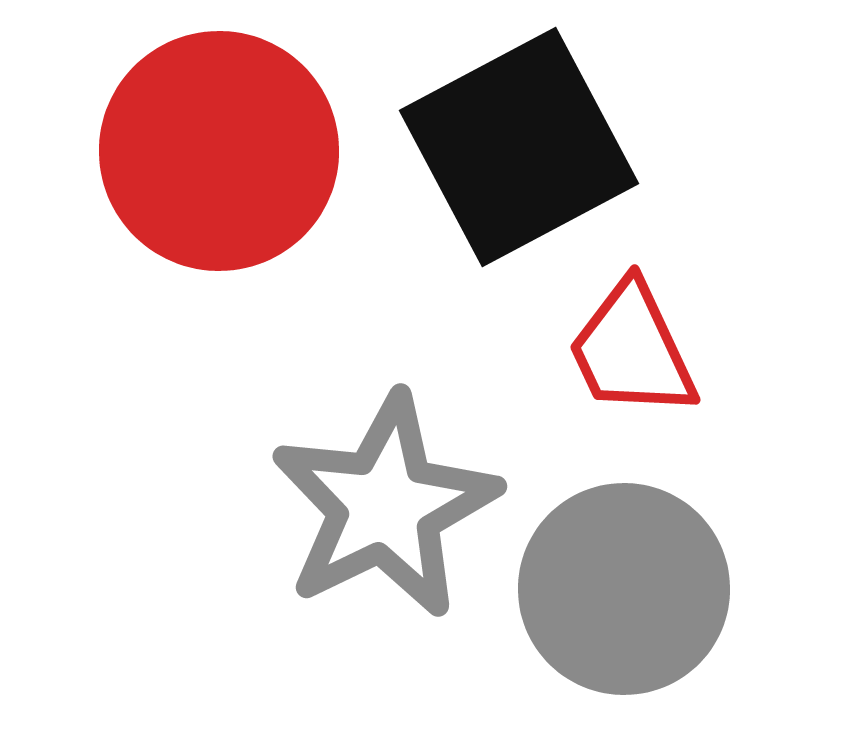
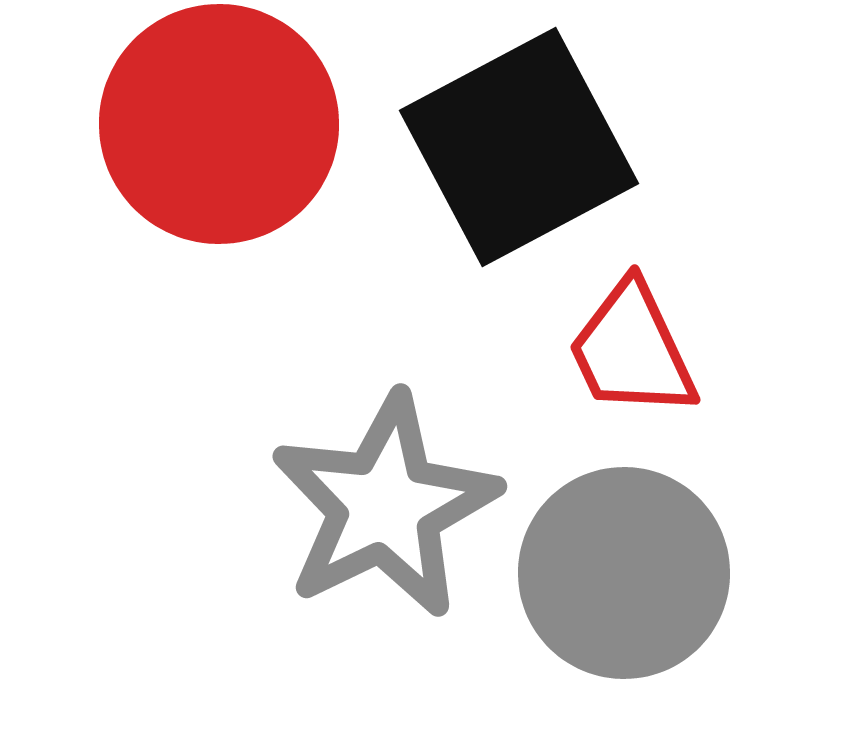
red circle: moved 27 px up
gray circle: moved 16 px up
